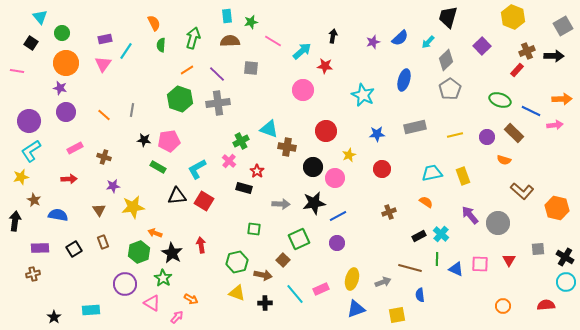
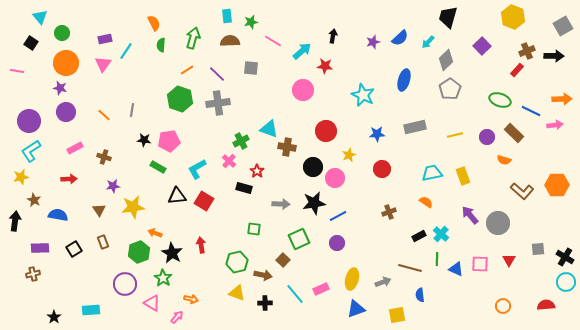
orange hexagon at (557, 208): moved 23 px up; rotated 15 degrees counterclockwise
orange arrow at (191, 299): rotated 16 degrees counterclockwise
